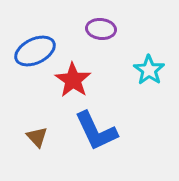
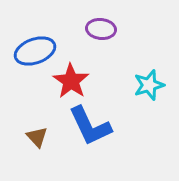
blue ellipse: rotated 6 degrees clockwise
cyan star: moved 15 px down; rotated 20 degrees clockwise
red star: moved 2 px left, 1 px down
blue L-shape: moved 6 px left, 5 px up
